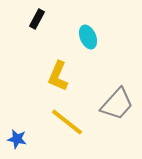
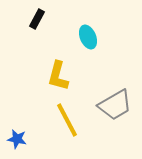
yellow L-shape: rotated 8 degrees counterclockwise
gray trapezoid: moved 2 px left, 1 px down; rotated 18 degrees clockwise
yellow line: moved 2 px up; rotated 24 degrees clockwise
